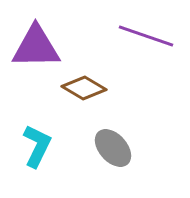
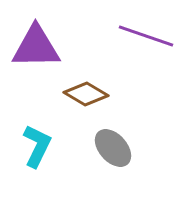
brown diamond: moved 2 px right, 6 px down
